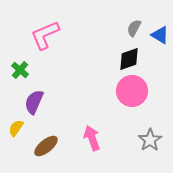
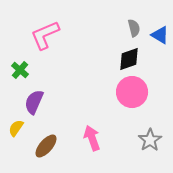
gray semicircle: rotated 138 degrees clockwise
pink circle: moved 1 px down
brown ellipse: rotated 10 degrees counterclockwise
